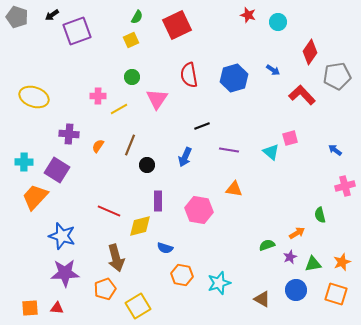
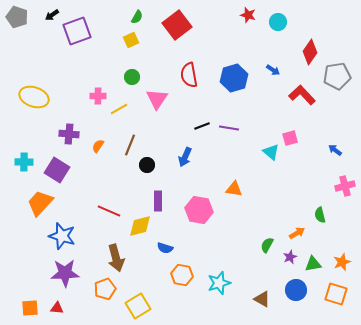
red square at (177, 25): rotated 12 degrees counterclockwise
purple line at (229, 150): moved 22 px up
orange trapezoid at (35, 197): moved 5 px right, 6 px down
green semicircle at (267, 245): rotated 42 degrees counterclockwise
